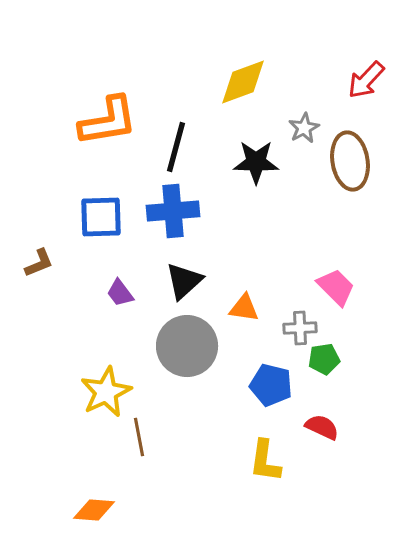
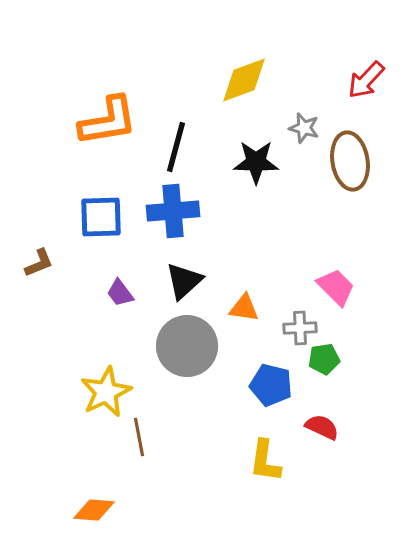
yellow diamond: moved 1 px right, 2 px up
gray star: rotated 28 degrees counterclockwise
